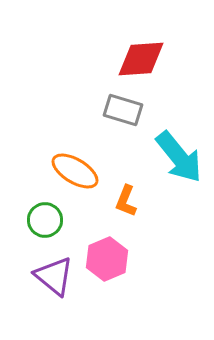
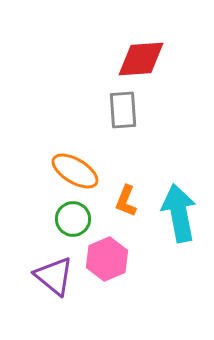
gray rectangle: rotated 69 degrees clockwise
cyan arrow: moved 56 px down; rotated 152 degrees counterclockwise
green circle: moved 28 px right, 1 px up
